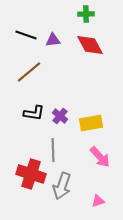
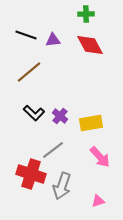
black L-shape: rotated 35 degrees clockwise
gray line: rotated 55 degrees clockwise
